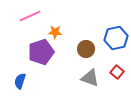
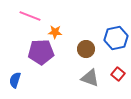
pink line: rotated 45 degrees clockwise
purple pentagon: rotated 15 degrees clockwise
red square: moved 1 px right, 2 px down
blue semicircle: moved 5 px left, 1 px up
